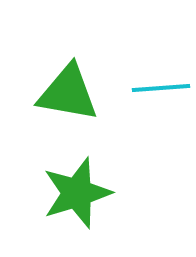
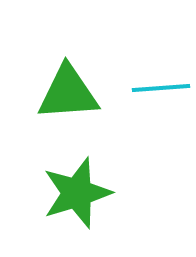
green triangle: rotated 14 degrees counterclockwise
